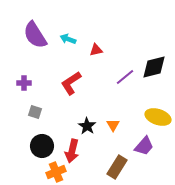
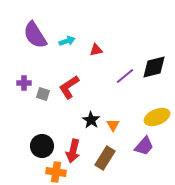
cyan arrow: moved 1 px left, 2 px down; rotated 140 degrees clockwise
purple line: moved 1 px up
red L-shape: moved 2 px left, 4 px down
gray square: moved 8 px right, 18 px up
yellow ellipse: moved 1 px left; rotated 40 degrees counterclockwise
black star: moved 4 px right, 6 px up
red arrow: moved 1 px right
brown rectangle: moved 12 px left, 9 px up
orange cross: rotated 30 degrees clockwise
